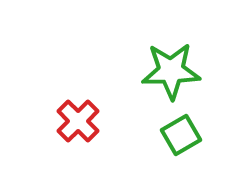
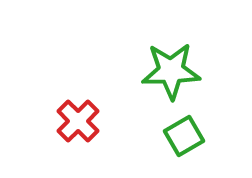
green square: moved 3 px right, 1 px down
